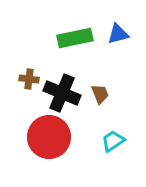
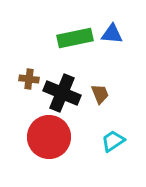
blue triangle: moved 6 px left; rotated 20 degrees clockwise
